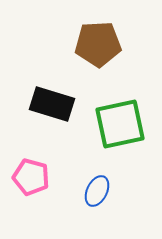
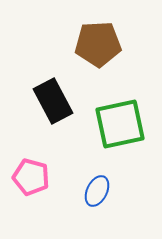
black rectangle: moved 1 px right, 3 px up; rotated 45 degrees clockwise
